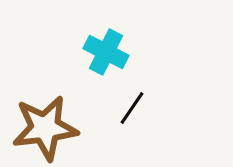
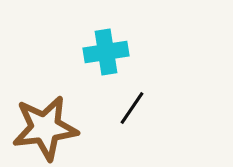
cyan cross: rotated 36 degrees counterclockwise
